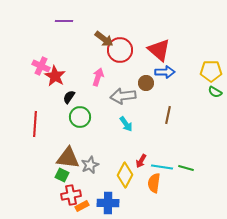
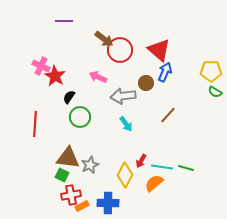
blue arrow: rotated 66 degrees counterclockwise
pink arrow: rotated 84 degrees counterclockwise
brown line: rotated 30 degrees clockwise
orange semicircle: rotated 42 degrees clockwise
